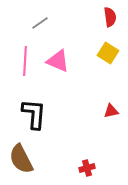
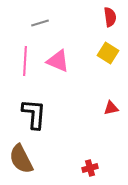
gray line: rotated 18 degrees clockwise
red triangle: moved 3 px up
red cross: moved 3 px right
